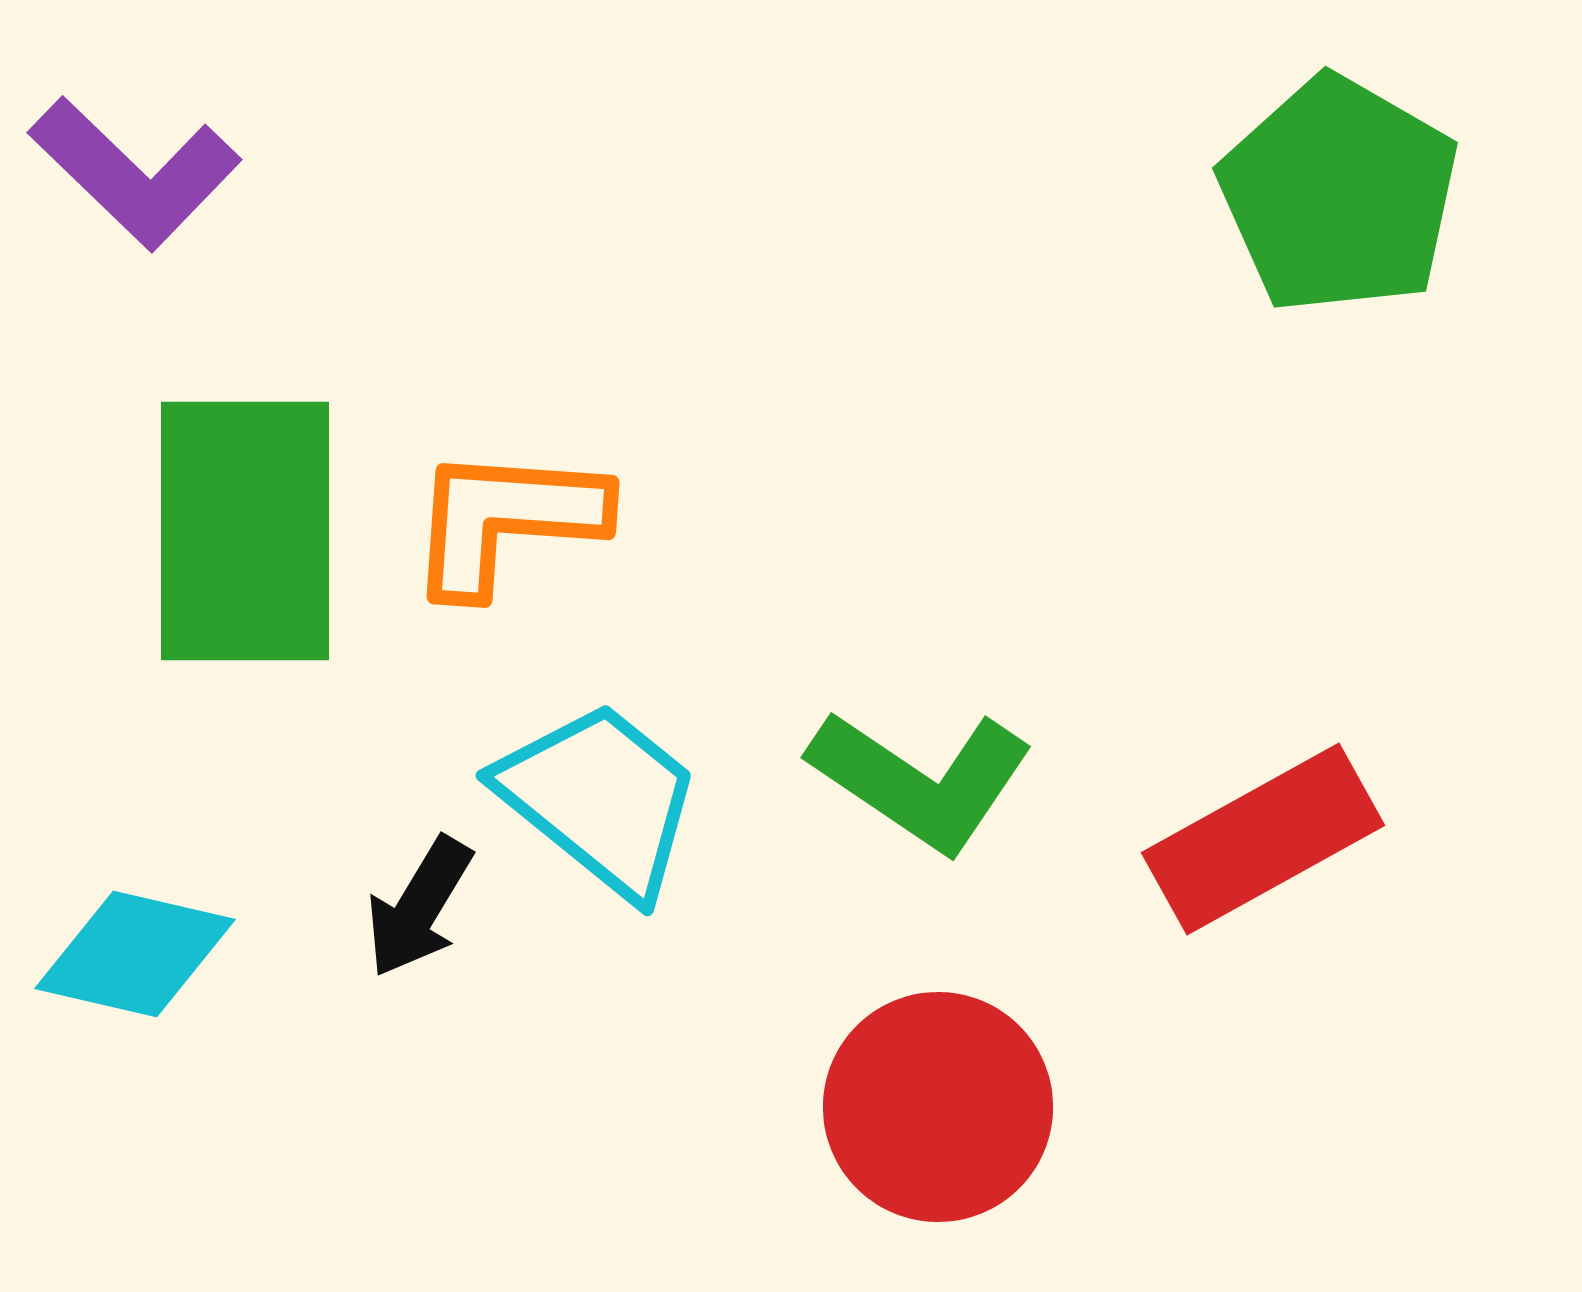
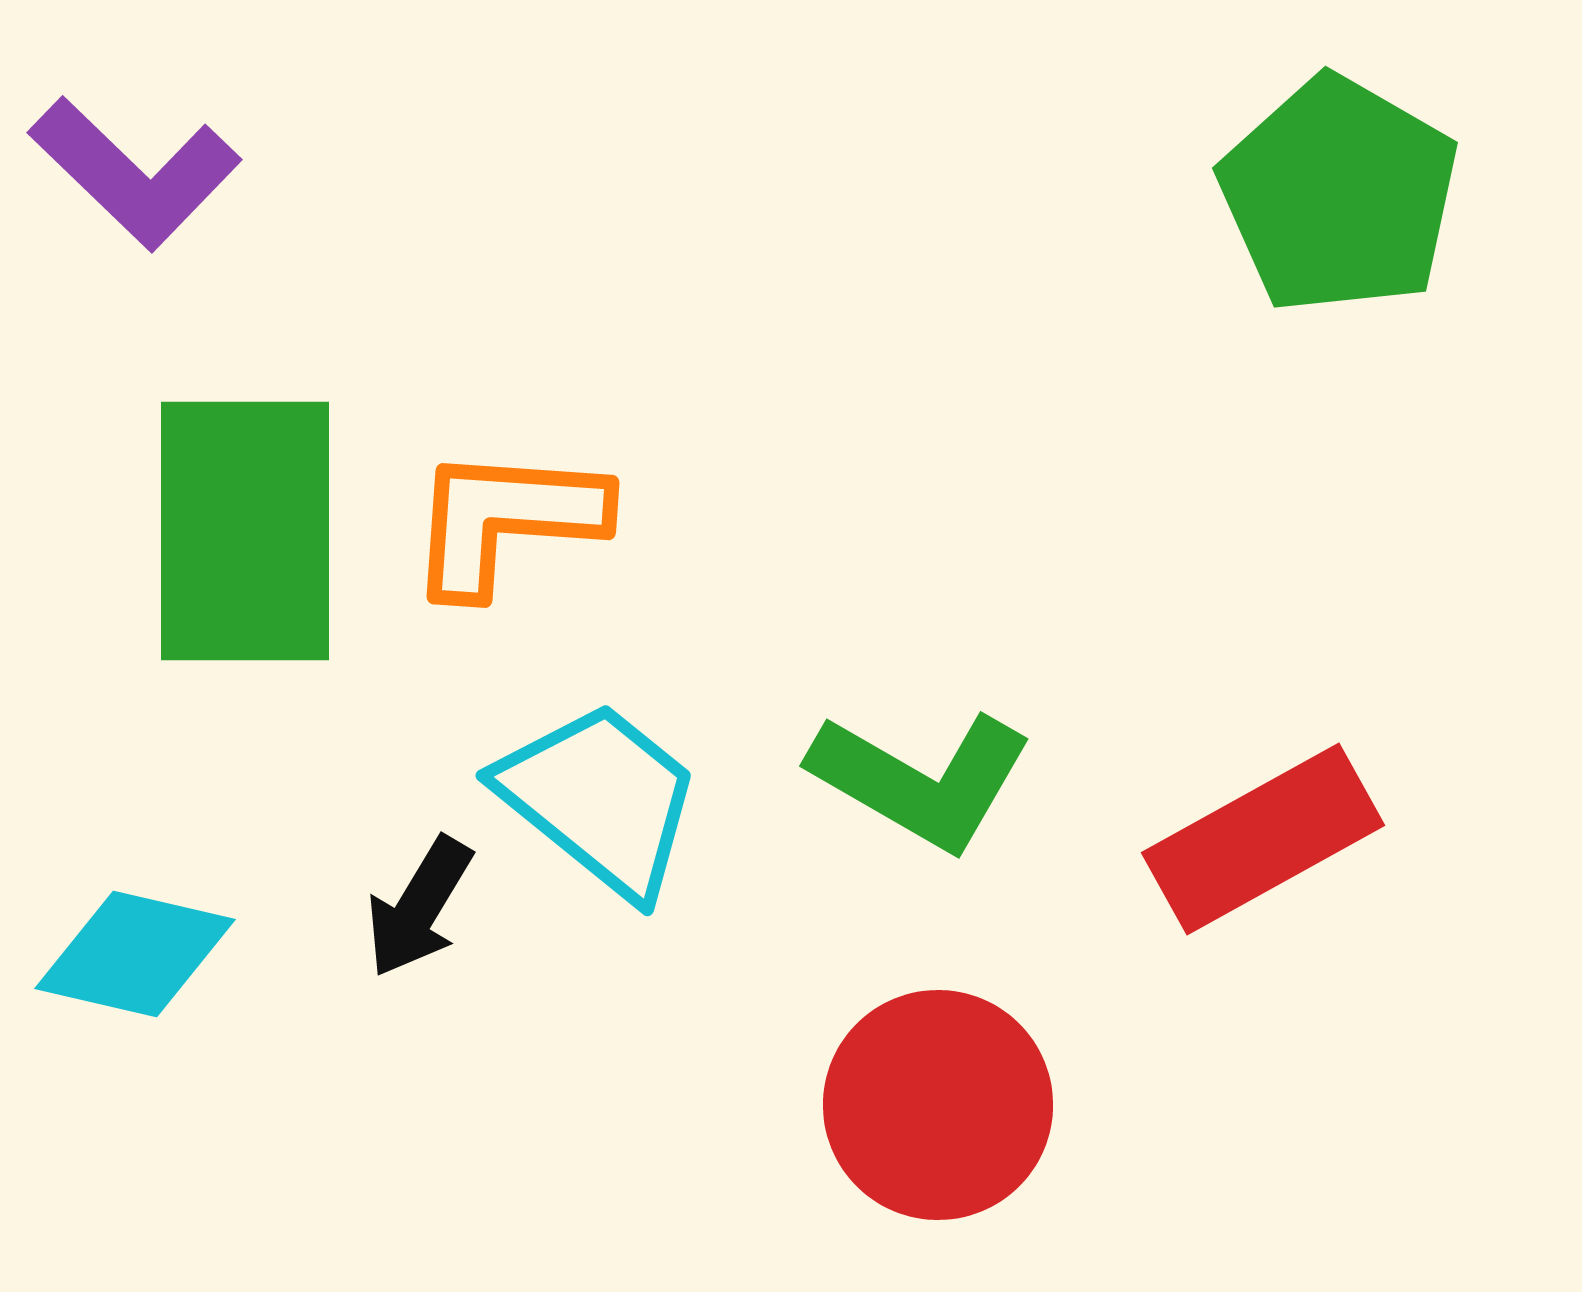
green L-shape: rotated 4 degrees counterclockwise
red circle: moved 2 px up
